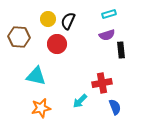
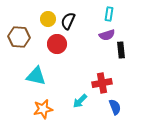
cyan rectangle: rotated 64 degrees counterclockwise
orange star: moved 2 px right, 1 px down
